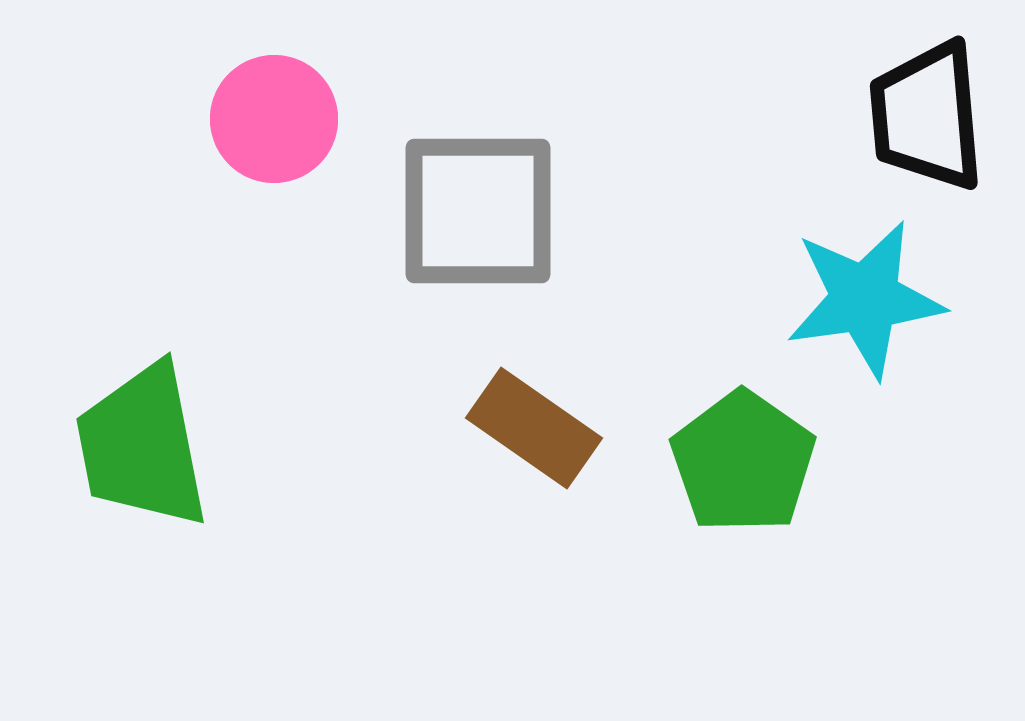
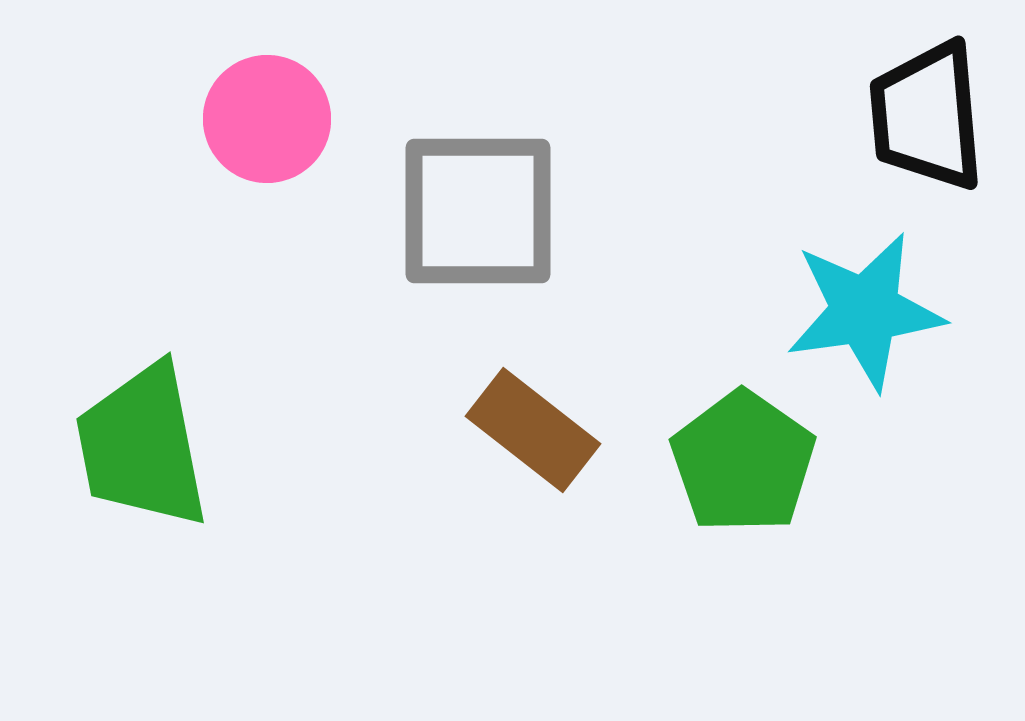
pink circle: moved 7 px left
cyan star: moved 12 px down
brown rectangle: moved 1 px left, 2 px down; rotated 3 degrees clockwise
